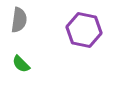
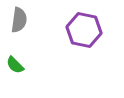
green semicircle: moved 6 px left, 1 px down
